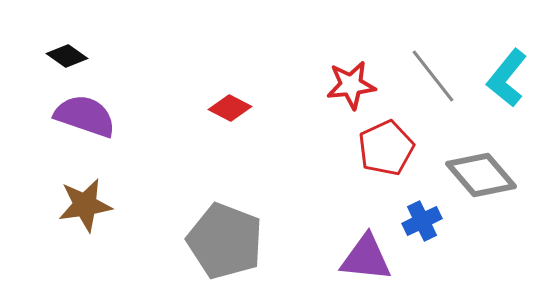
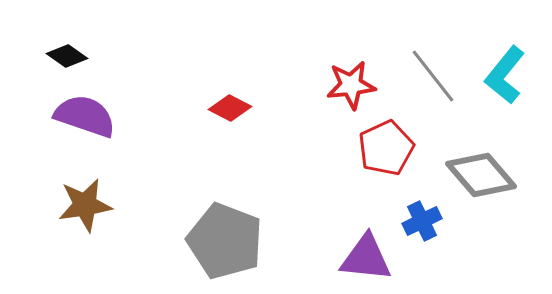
cyan L-shape: moved 2 px left, 3 px up
